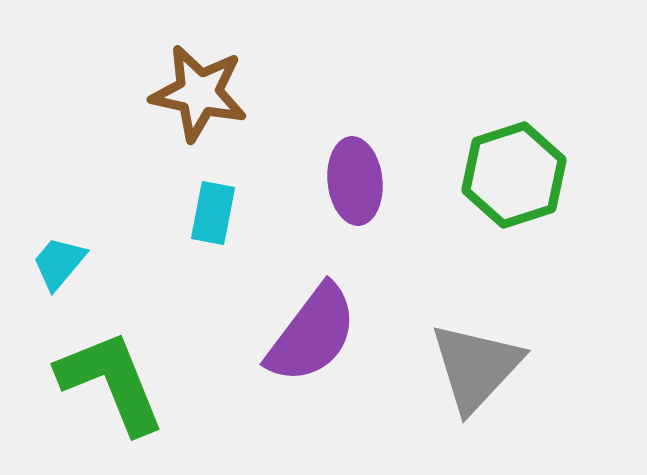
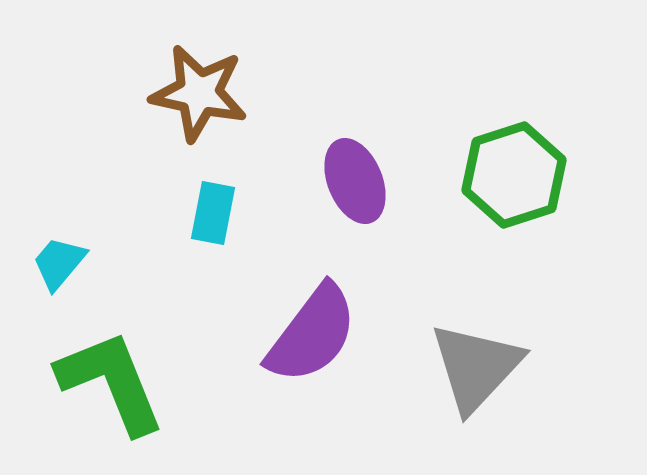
purple ellipse: rotated 16 degrees counterclockwise
